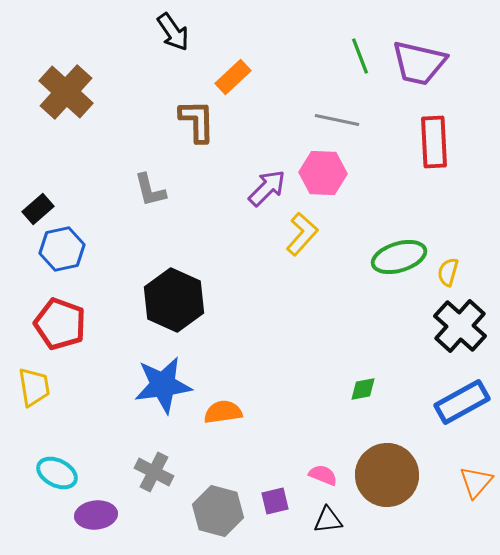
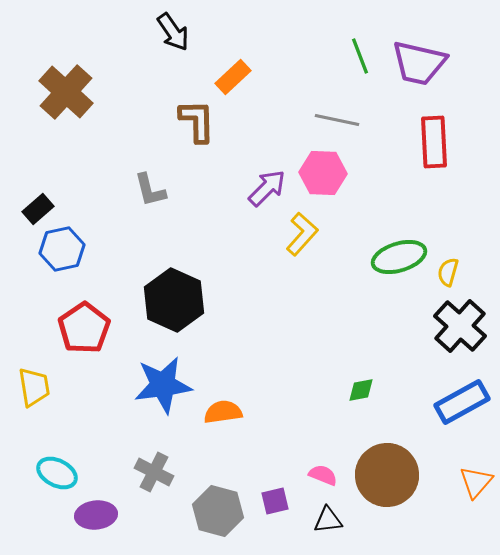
red pentagon: moved 24 px right, 4 px down; rotated 18 degrees clockwise
green diamond: moved 2 px left, 1 px down
